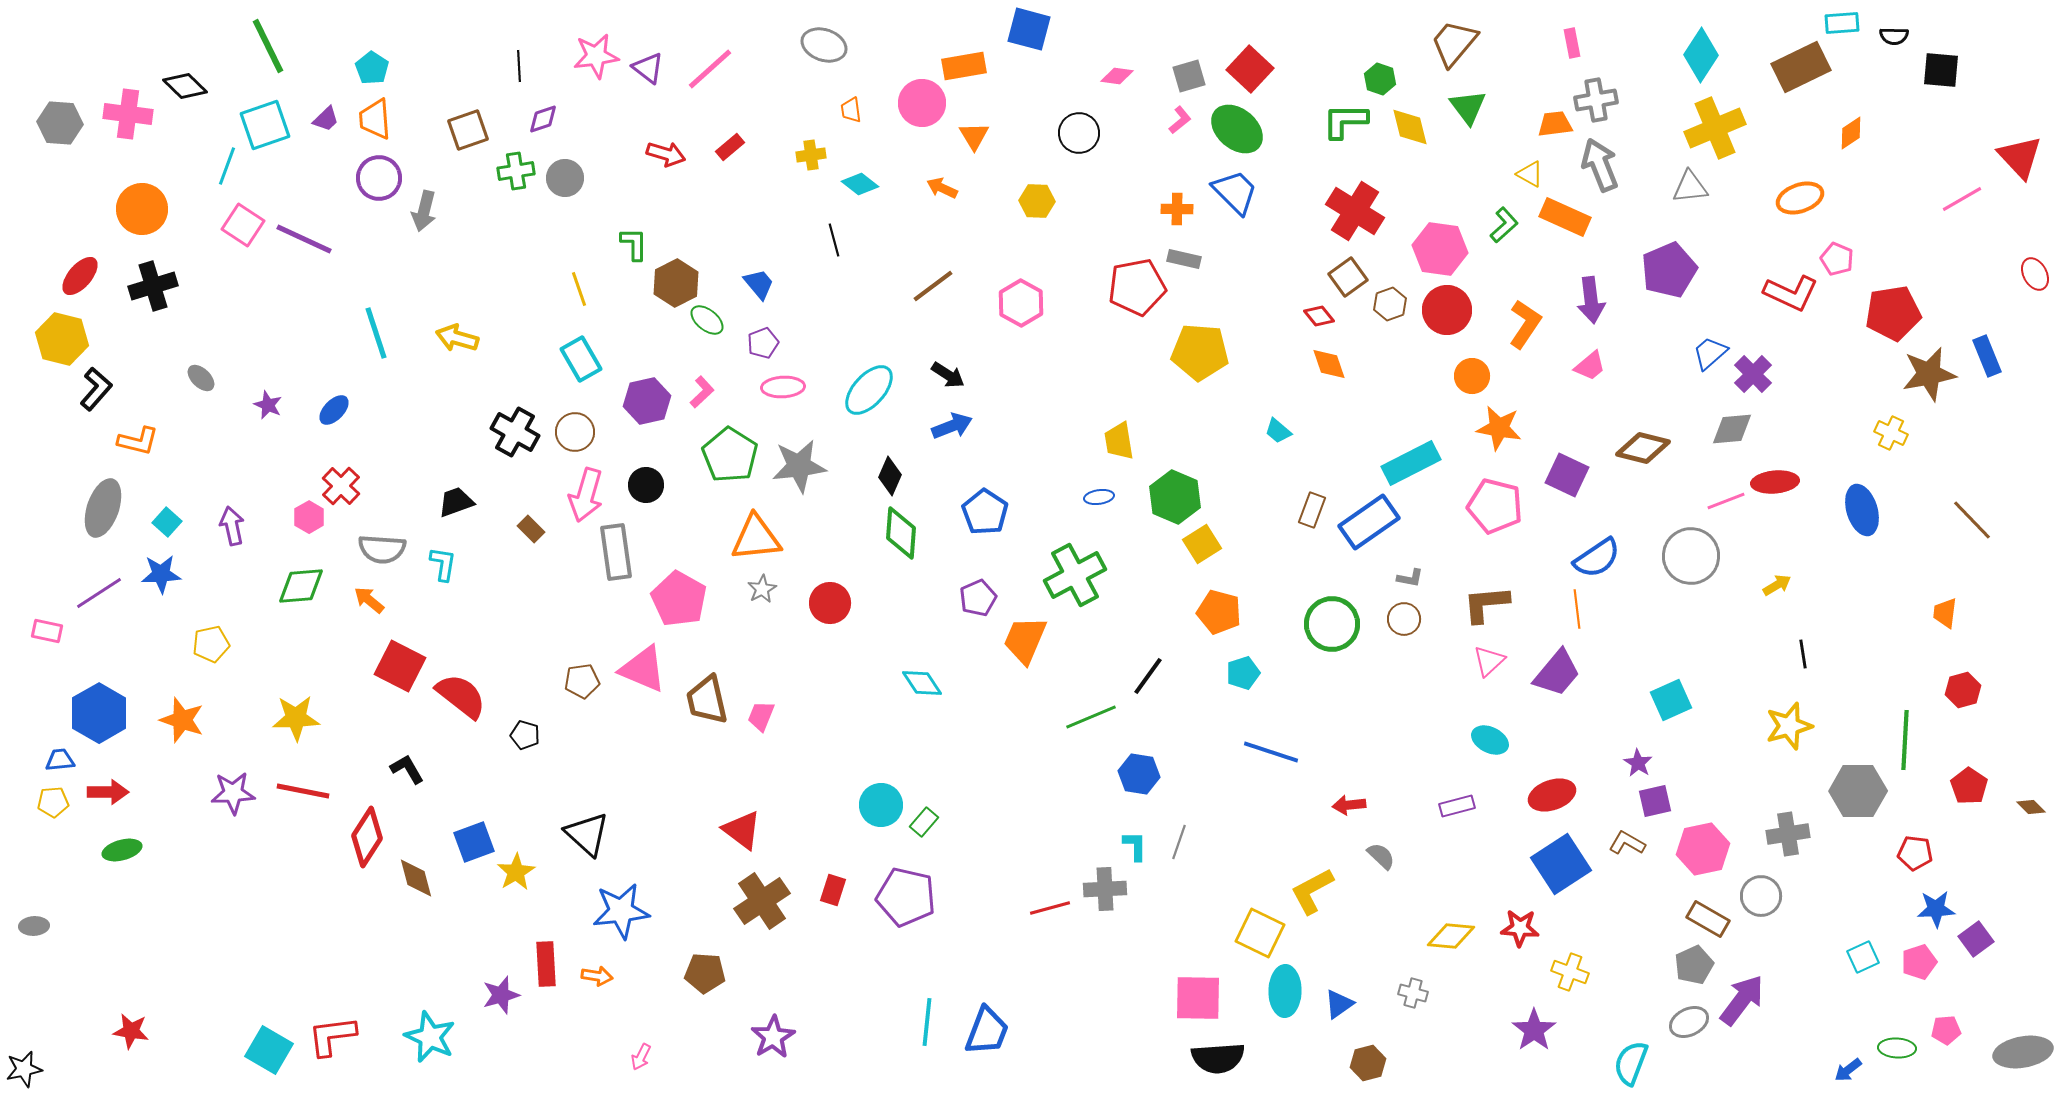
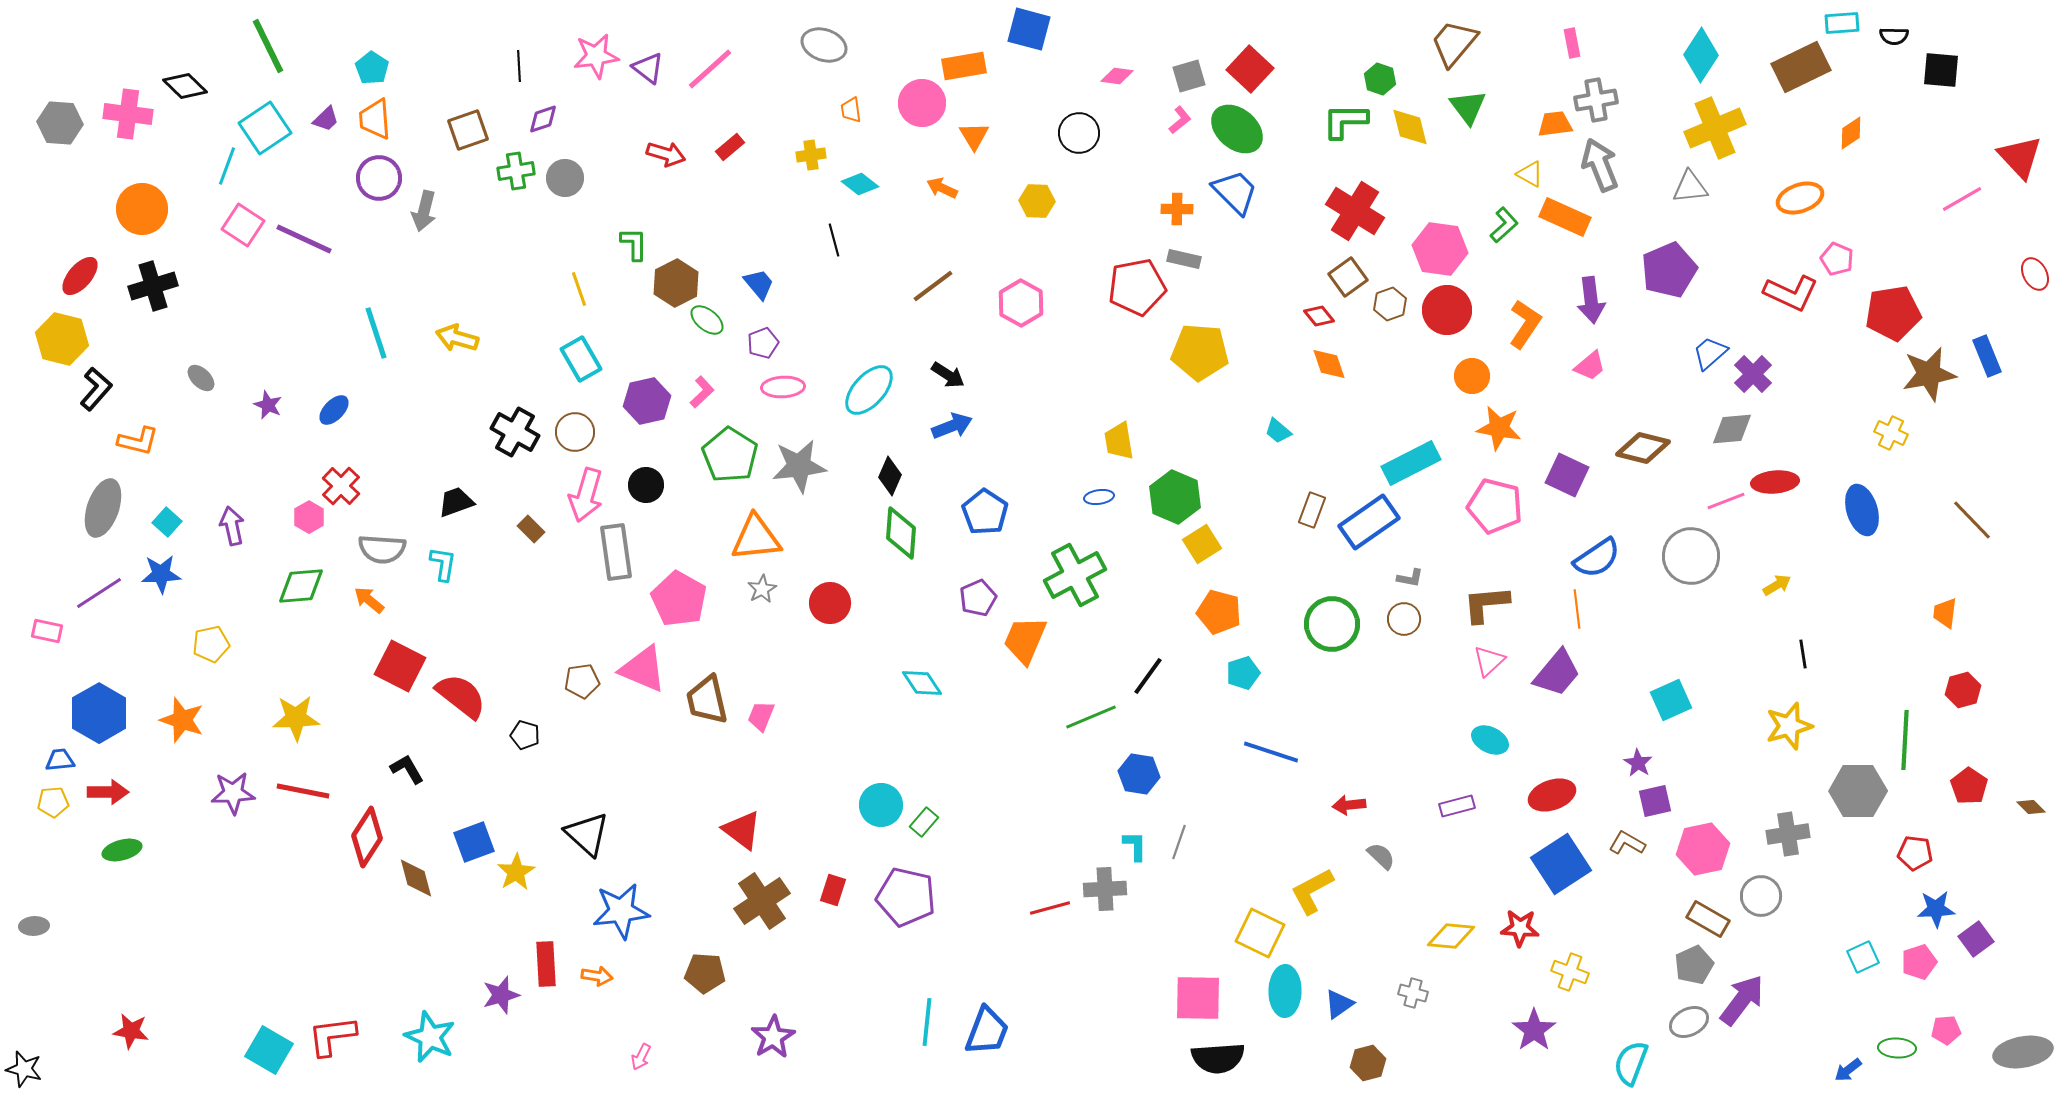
cyan square at (265, 125): moved 3 px down; rotated 15 degrees counterclockwise
black star at (24, 1069): rotated 27 degrees clockwise
